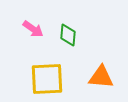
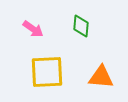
green diamond: moved 13 px right, 9 px up
yellow square: moved 7 px up
